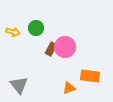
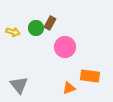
brown rectangle: moved 1 px left, 26 px up
